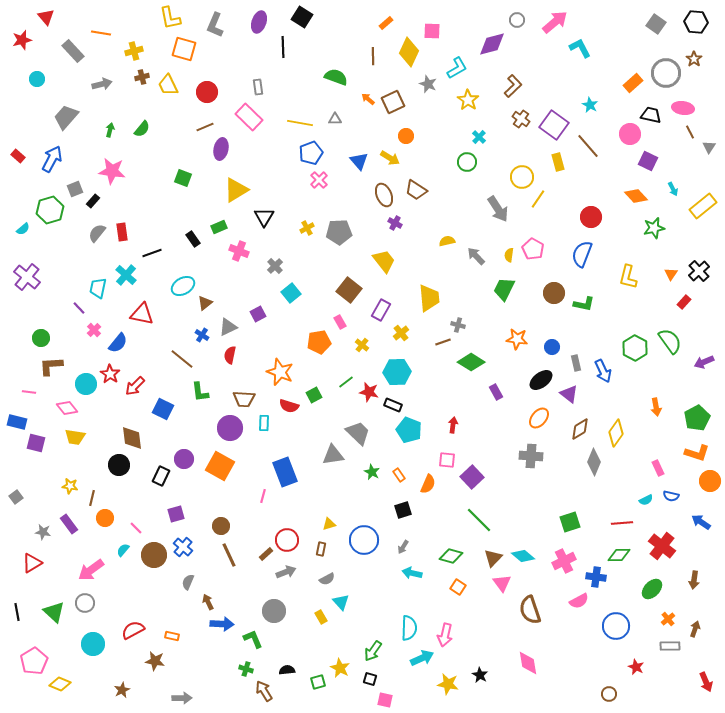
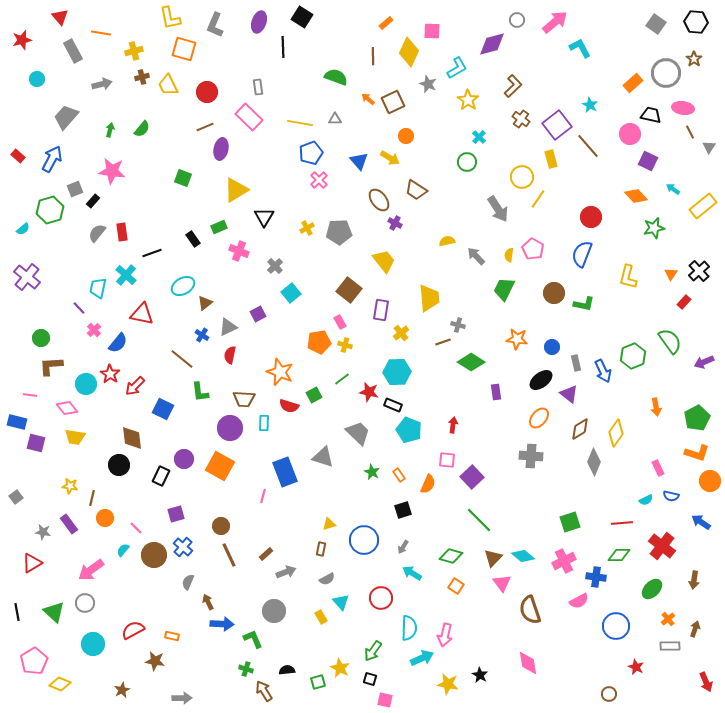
red triangle at (46, 17): moved 14 px right
gray rectangle at (73, 51): rotated 15 degrees clockwise
purple square at (554, 125): moved 3 px right; rotated 16 degrees clockwise
yellow rectangle at (558, 162): moved 7 px left, 3 px up
cyan arrow at (673, 189): rotated 152 degrees clockwise
brown ellipse at (384, 195): moved 5 px left, 5 px down; rotated 15 degrees counterclockwise
purple rectangle at (381, 310): rotated 20 degrees counterclockwise
yellow cross at (362, 345): moved 17 px left; rotated 24 degrees counterclockwise
green hexagon at (635, 348): moved 2 px left, 8 px down; rotated 10 degrees clockwise
green line at (346, 382): moved 4 px left, 3 px up
pink line at (29, 392): moved 1 px right, 3 px down
purple rectangle at (496, 392): rotated 21 degrees clockwise
gray triangle at (333, 455): moved 10 px left, 2 px down; rotated 25 degrees clockwise
red circle at (287, 540): moved 94 px right, 58 px down
cyan arrow at (412, 573): rotated 18 degrees clockwise
orange square at (458, 587): moved 2 px left, 1 px up
